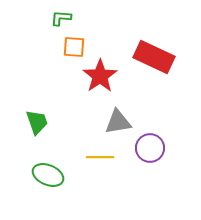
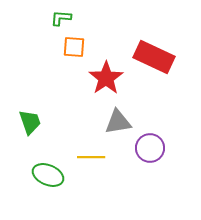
red star: moved 6 px right, 2 px down
green trapezoid: moved 7 px left
yellow line: moved 9 px left
